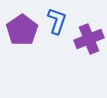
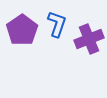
blue L-shape: moved 3 px down
